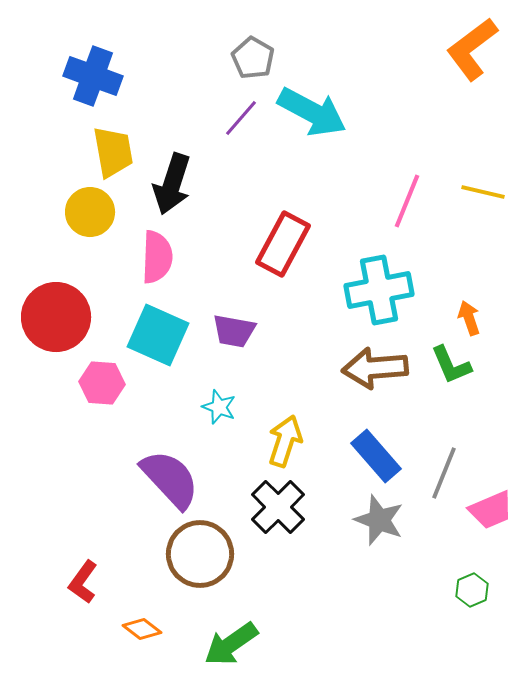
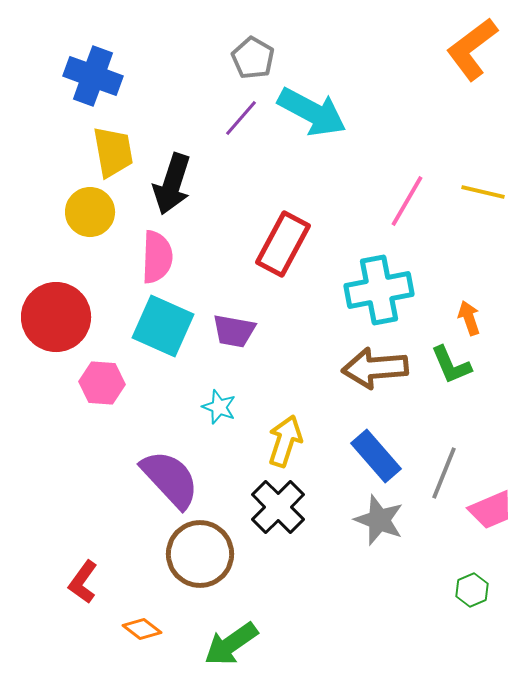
pink line: rotated 8 degrees clockwise
cyan square: moved 5 px right, 9 px up
